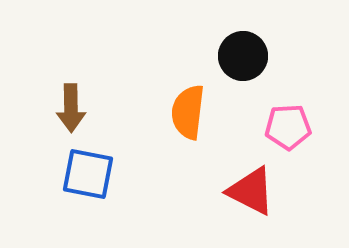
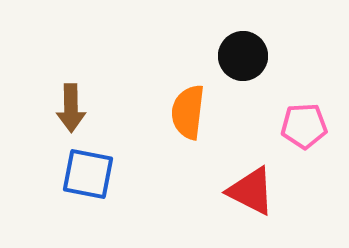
pink pentagon: moved 16 px right, 1 px up
